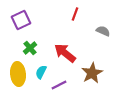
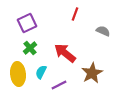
purple square: moved 6 px right, 3 px down
